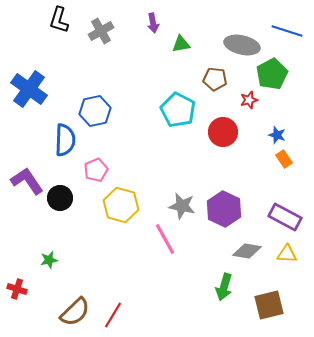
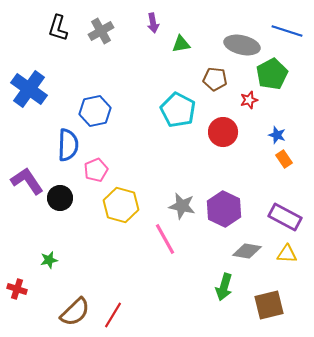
black L-shape: moved 1 px left, 8 px down
blue semicircle: moved 3 px right, 5 px down
